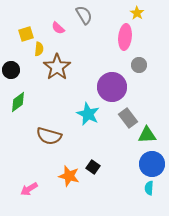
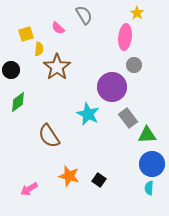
gray circle: moved 5 px left
brown semicircle: rotated 40 degrees clockwise
black square: moved 6 px right, 13 px down
